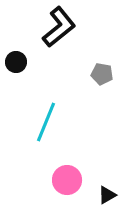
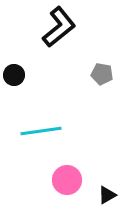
black circle: moved 2 px left, 13 px down
cyan line: moved 5 px left, 9 px down; rotated 60 degrees clockwise
